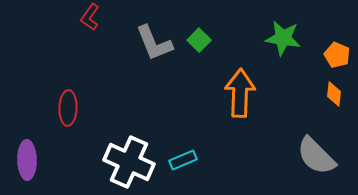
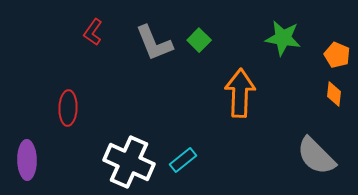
red L-shape: moved 3 px right, 15 px down
cyan rectangle: rotated 16 degrees counterclockwise
